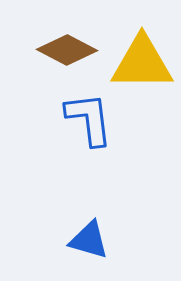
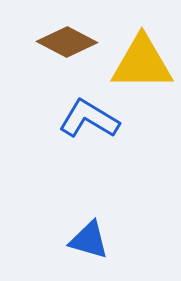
brown diamond: moved 8 px up
blue L-shape: rotated 52 degrees counterclockwise
